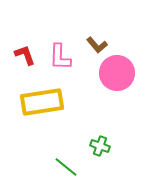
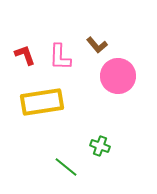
pink circle: moved 1 px right, 3 px down
